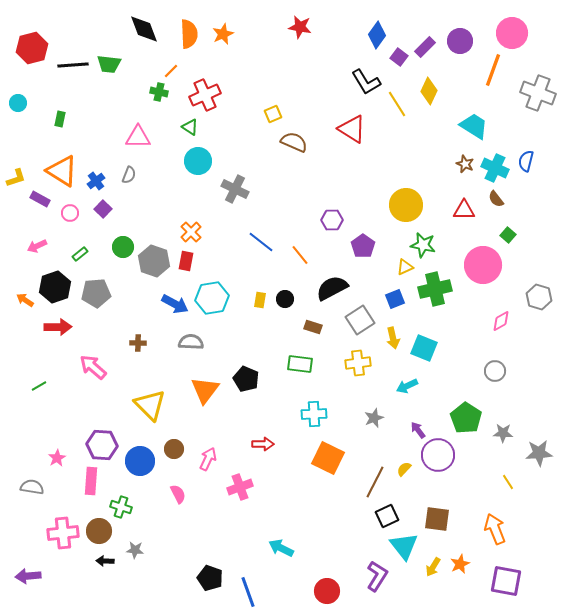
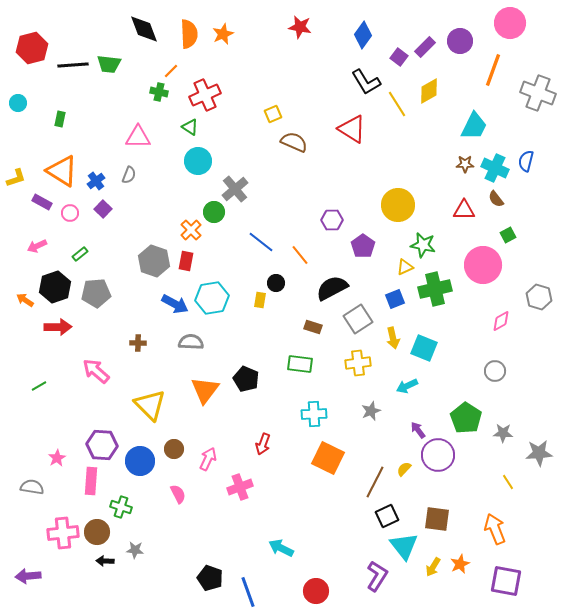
pink circle at (512, 33): moved 2 px left, 10 px up
blue diamond at (377, 35): moved 14 px left
yellow diamond at (429, 91): rotated 36 degrees clockwise
cyan trapezoid at (474, 126): rotated 84 degrees clockwise
brown star at (465, 164): rotated 24 degrees counterclockwise
gray cross at (235, 189): rotated 24 degrees clockwise
purple rectangle at (40, 199): moved 2 px right, 3 px down
yellow circle at (406, 205): moved 8 px left
orange cross at (191, 232): moved 2 px up
green square at (508, 235): rotated 21 degrees clockwise
green circle at (123, 247): moved 91 px right, 35 px up
black circle at (285, 299): moved 9 px left, 16 px up
gray square at (360, 320): moved 2 px left, 1 px up
pink arrow at (93, 367): moved 3 px right, 4 px down
gray star at (374, 418): moved 3 px left, 7 px up
red arrow at (263, 444): rotated 110 degrees clockwise
brown circle at (99, 531): moved 2 px left, 1 px down
red circle at (327, 591): moved 11 px left
